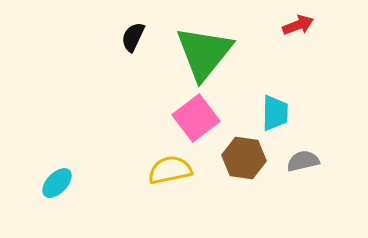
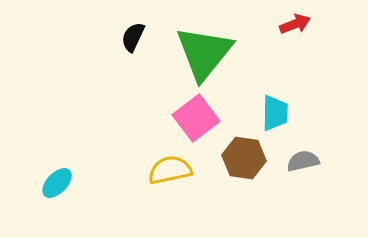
red arrow: moved 3 px left, 1 px up
